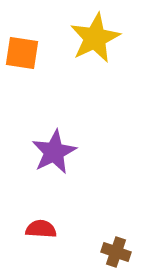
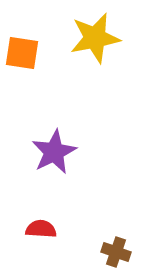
yellow star: rotated 15 degrees clockwise
